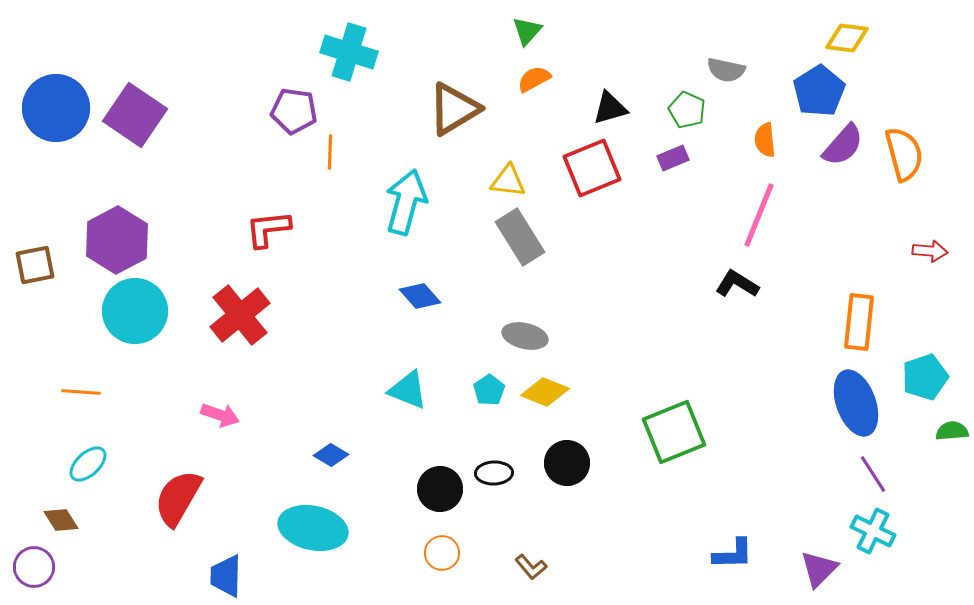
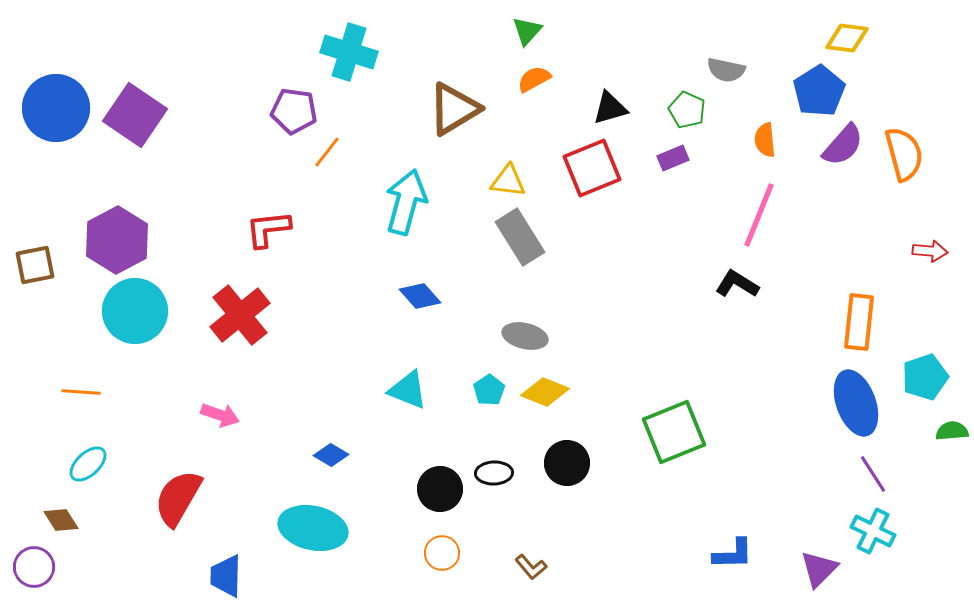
orange line at (330, 152): moved 3 px left; rotated 36 degrees clockwise
